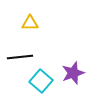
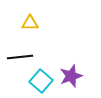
purple star: moved 2 px left, 3 px down
